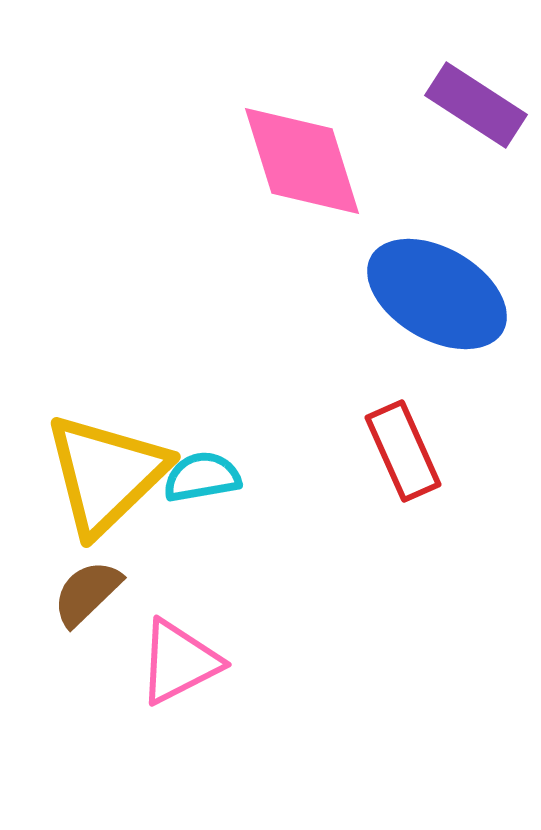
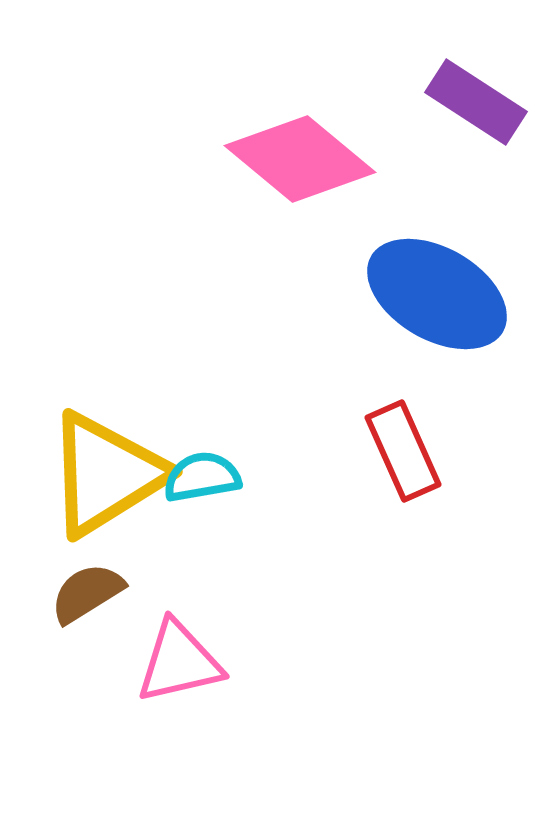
purple rectangle: moved 3 px up
pink diamond: moved 2 px left, 2 px up; rotated 33 degrees counterclockwise
yellow triangle: rotated 12 degrees clockwise
brown semicircle: rotated 12 degrees clockwise
pink triangle: rotated 14 degrees clockwise
